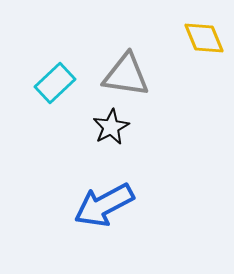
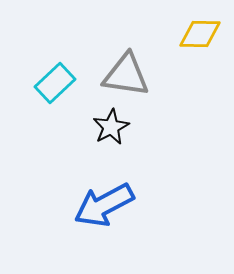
yellow diamond: moved 4 px left, 4 px up; rotated 66 degrees counterclockwise
